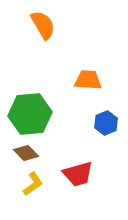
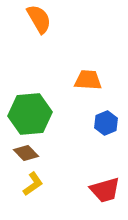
orange semicircle: moved 4 px left, 6 px up
red trapezoid: moved 27 px right, 16 px down
